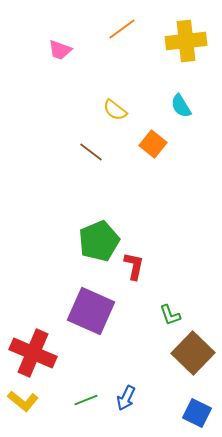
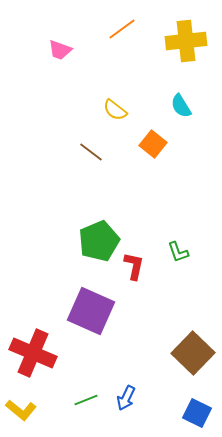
green L-shape: moved 8 px right, 63 px up
yellow L-shape: moved 2 px left, 9 px down
